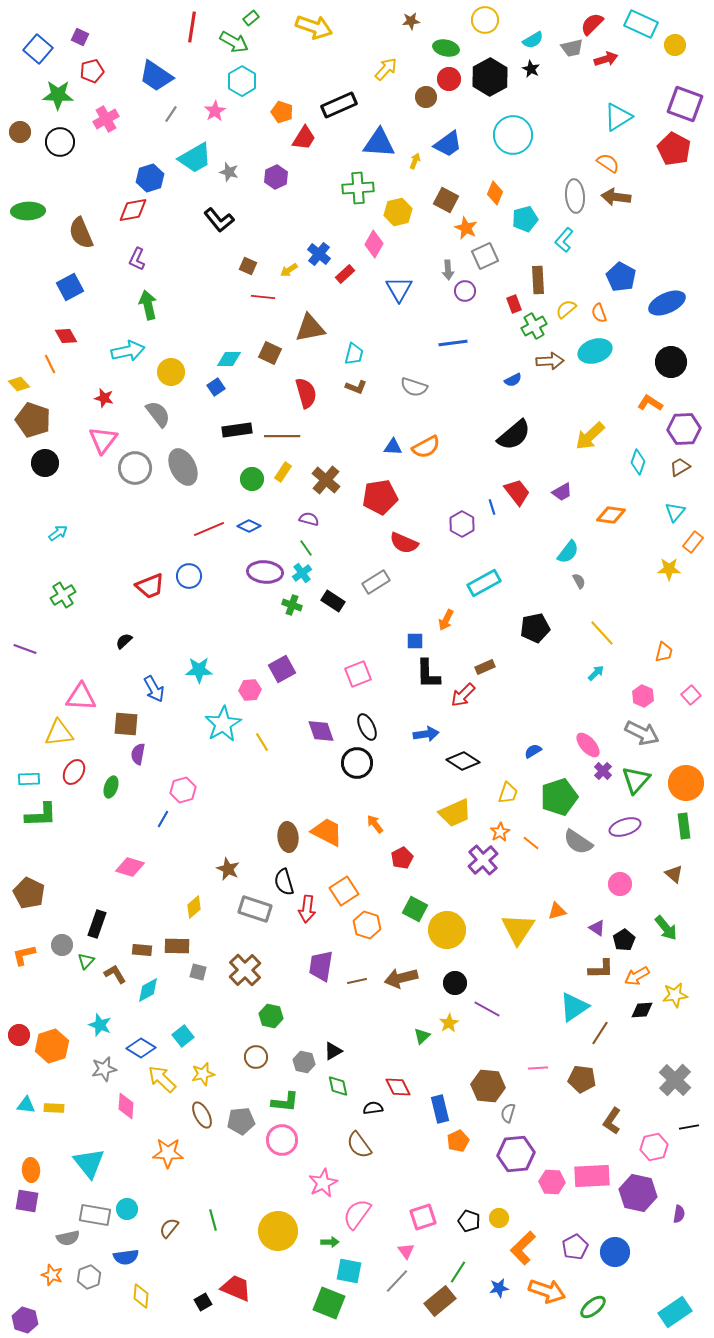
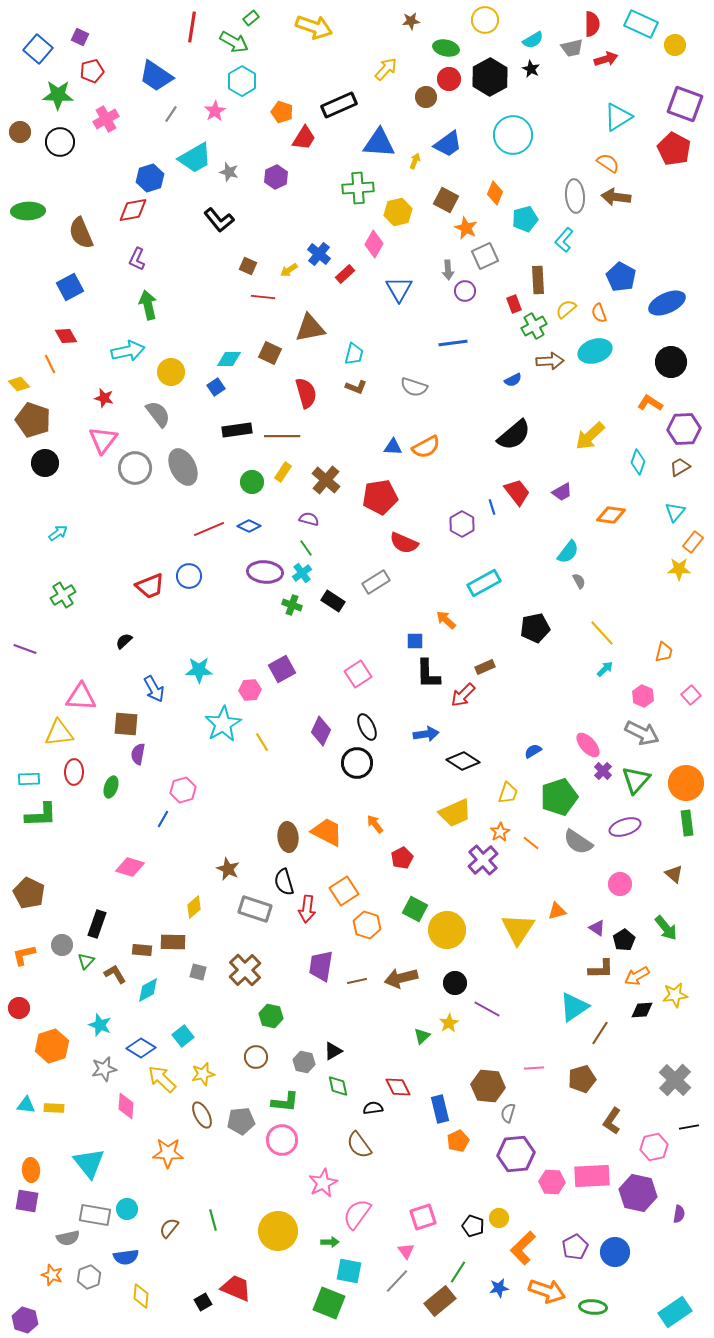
red semicircle at (592, 24): rotated 135 degrees clockwise
green circle at (252, 479): moved 3 px down
yellow star at (669, 569): moved 10 px right
orange arrow at (446, 620): rotated 105 degrees clockwise
cyan arrow at (596, 673): moved 9 px right, 4 px up
pink square at (358, 674): rotated 12 degrees counterclockwise
purple diamond at (321, 731): rotated 44 degrees clockwise
red ellipse at (74, 772): rotated 30 degrees counterclockwise
green rectangle at (684, 826): moved 3 px right, 3 px up
brown rectangle at (177, 946): moved 4 px left, 4 px up
red circle at (19, 1035): moved 27 px up
pink line at (538, 1068): moved 4 px left
brown pentagon at (582, 1079): rotated 24 degrees counterclockwise
black pentagon at (469, 1221): moved 4 px right, 5 px down
green ellipse at (593, 1307): rotated 44 degrees clockwise
